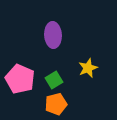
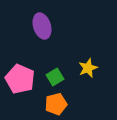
purple ellipse: moved 11 px left, 9 px up; rotated 15 degrees counterclockwise
green square: moved 1 px right, 3 px up
